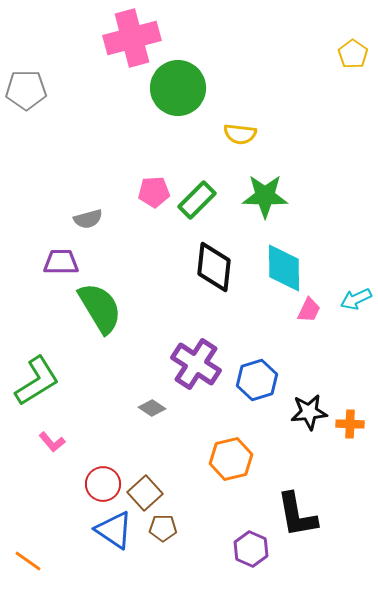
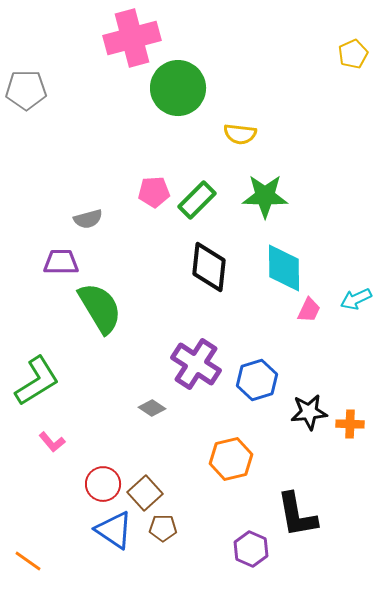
yellow pentagon: rotated 12 degrees clockwise
black diamond: moved 5 px left
